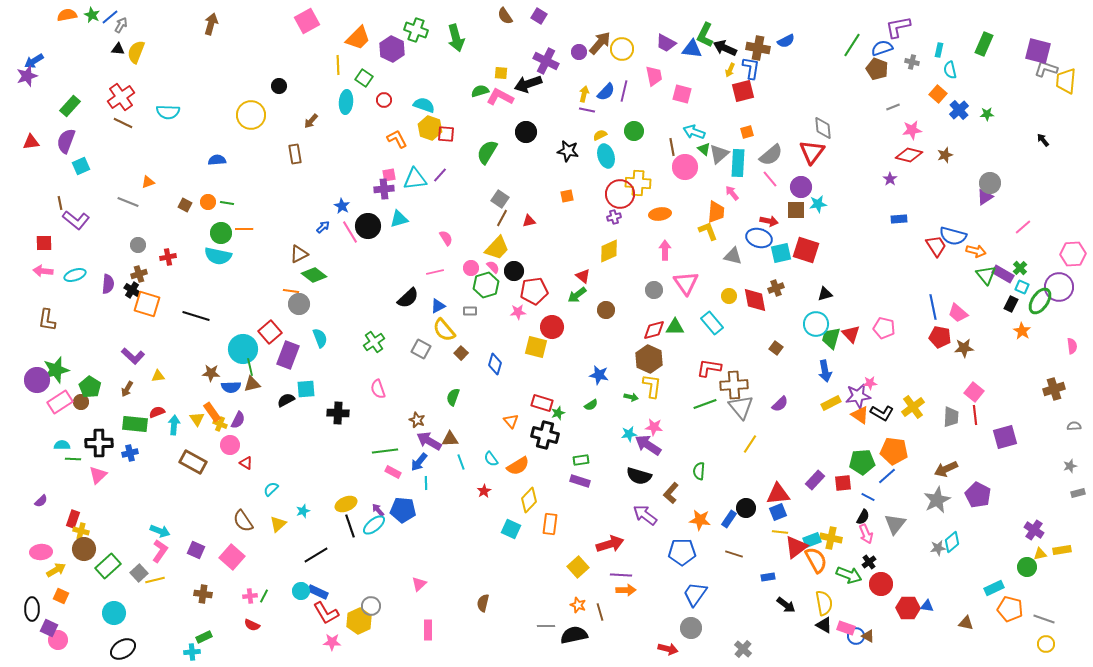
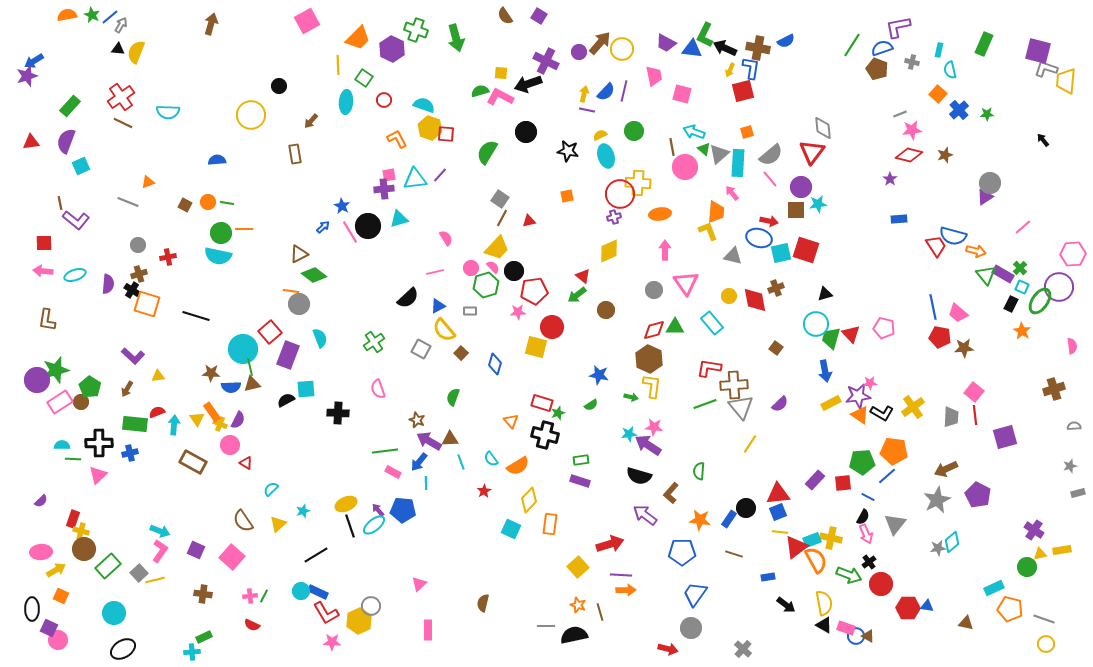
gray line at (893, 107): moved 7 px right, 7 px down
